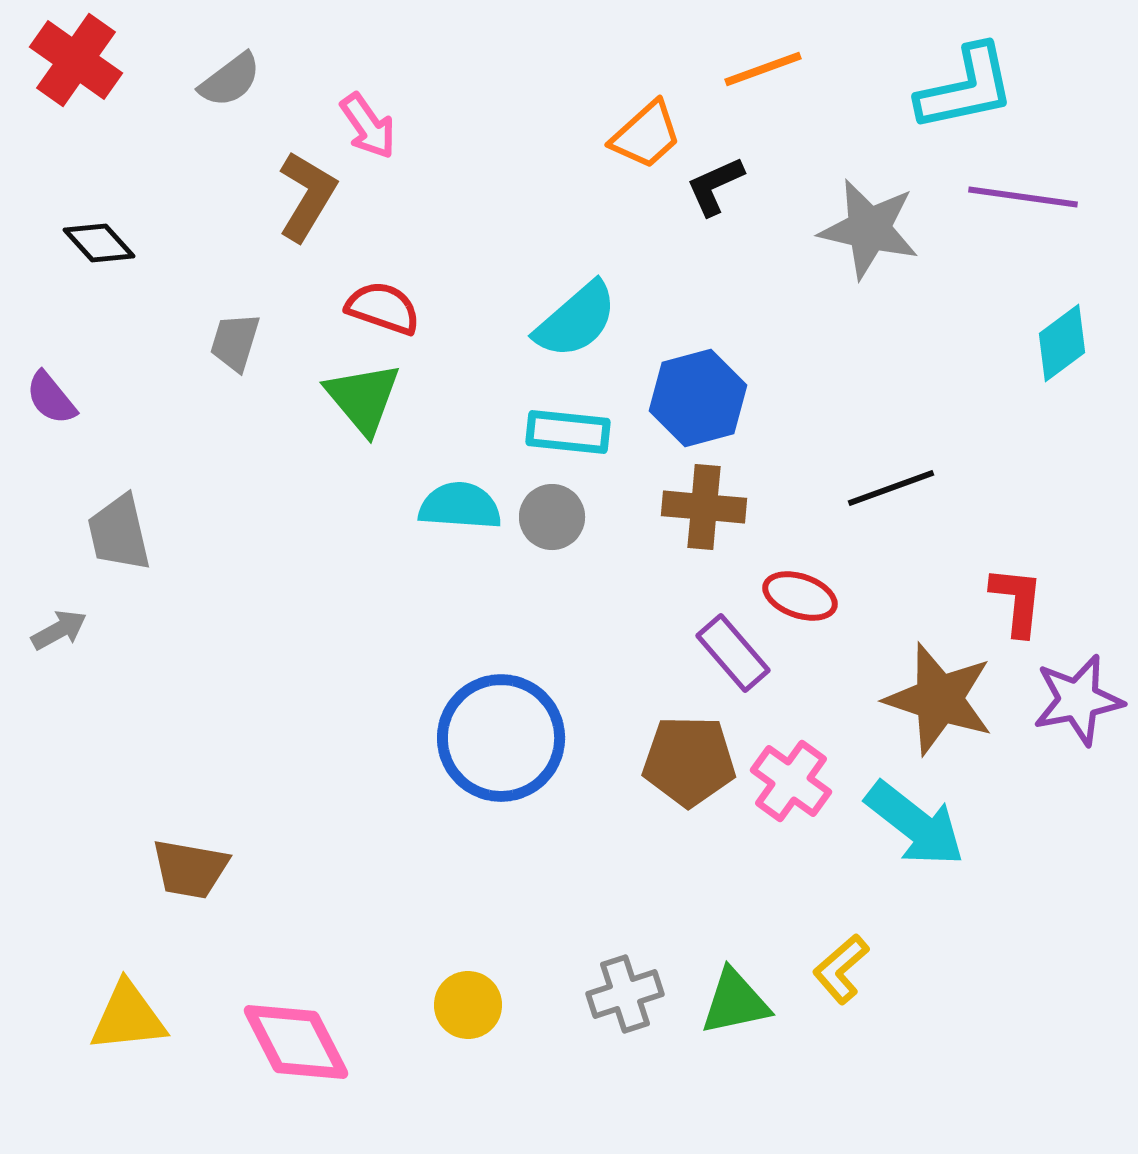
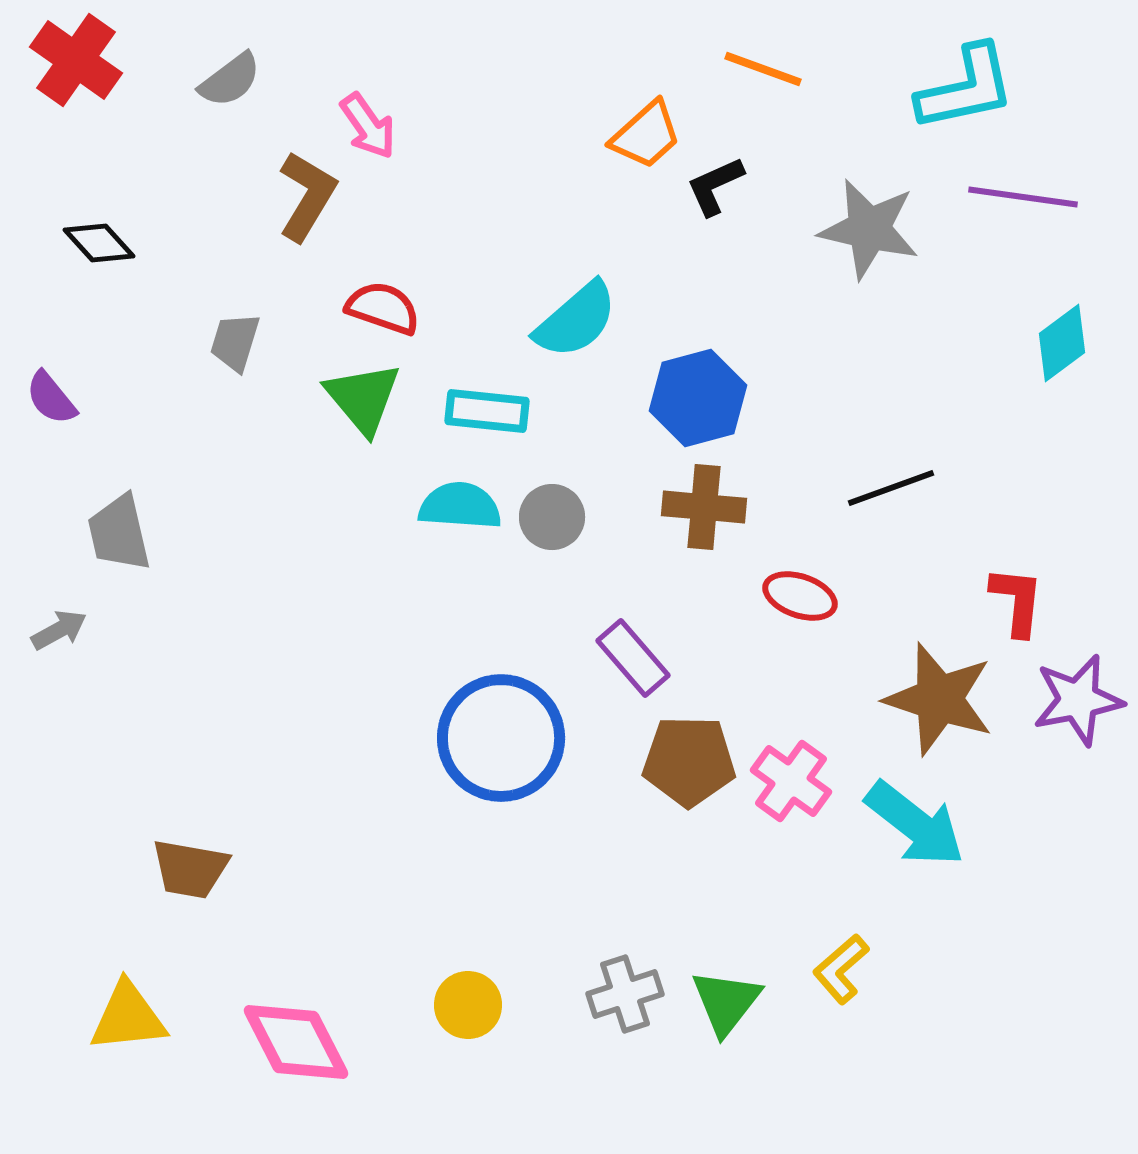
orange line at (763, 69): rotated 40 degrees clockwise
cyan rectangle at (568, 432): moved 81 px left, 21 px up
purple rectangle at (733, 653): moved 100 px left, 5 px down
green triangle at (735, 1002): moved 9 px left; rotated 40 degrees counterclockwise
